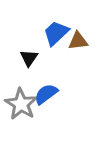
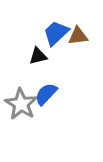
brown triangle: moved 5 px up
black triangle: moved 9 px right, 2 px up; rotated 42 degrees clockwise
blue semicircle: rotated 10 degrees counterclockwise
